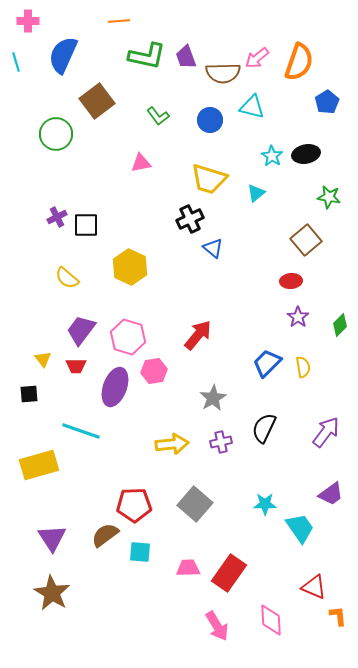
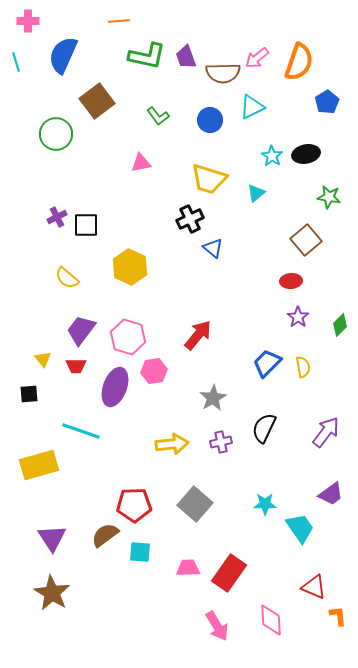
cyan triangle at (252, 107): rotated 40 degrees counterclockwise
